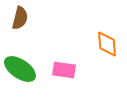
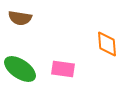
brown semicircle: rotated 85 degrees clockwise
pink rectangle: moved 1 px left, 1 px up
